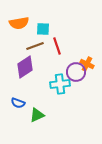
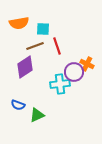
purple circle: moved 2 px left
blue semicircle: moved 2 px down
